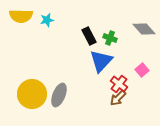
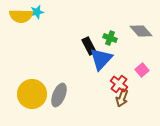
cyan star: moved 10 px left, 8 px up
gray diamond: moved 3 px left, 2 px down
black rectangle: moved 10 px down
blue triangle: moved 2 px up
brown arrow: moved 4 px right; rotated 24 degrees counterclockwise
